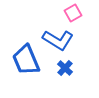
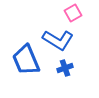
blue cross: rotated 28 degrees clockwise
